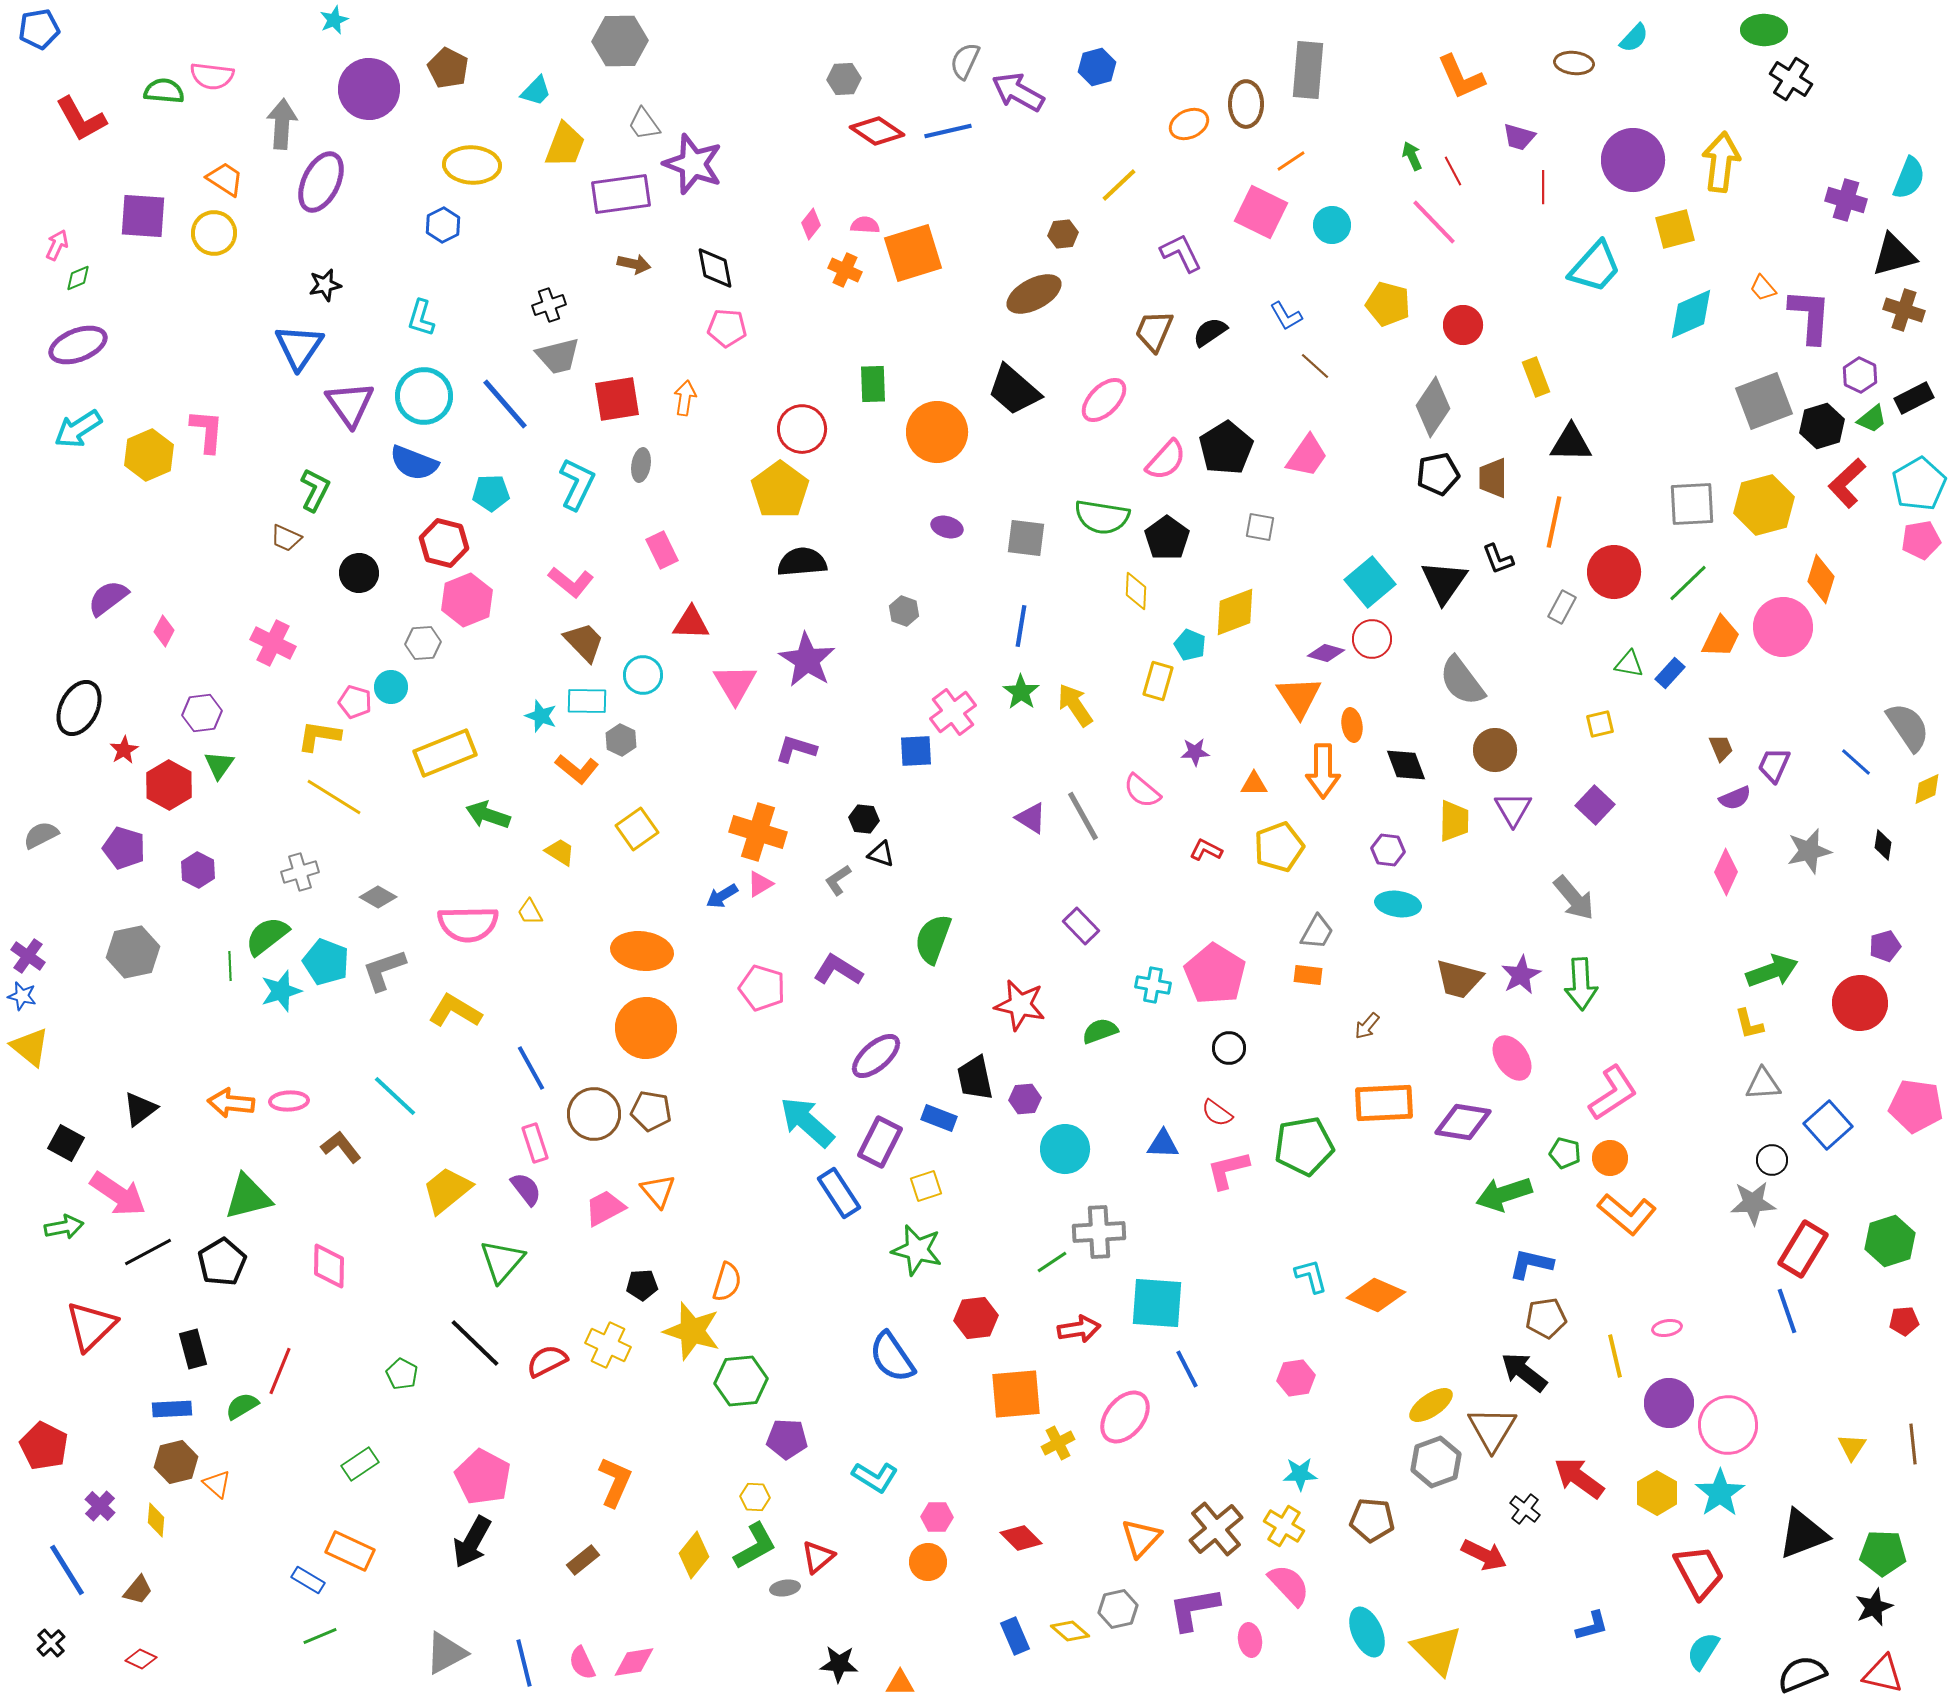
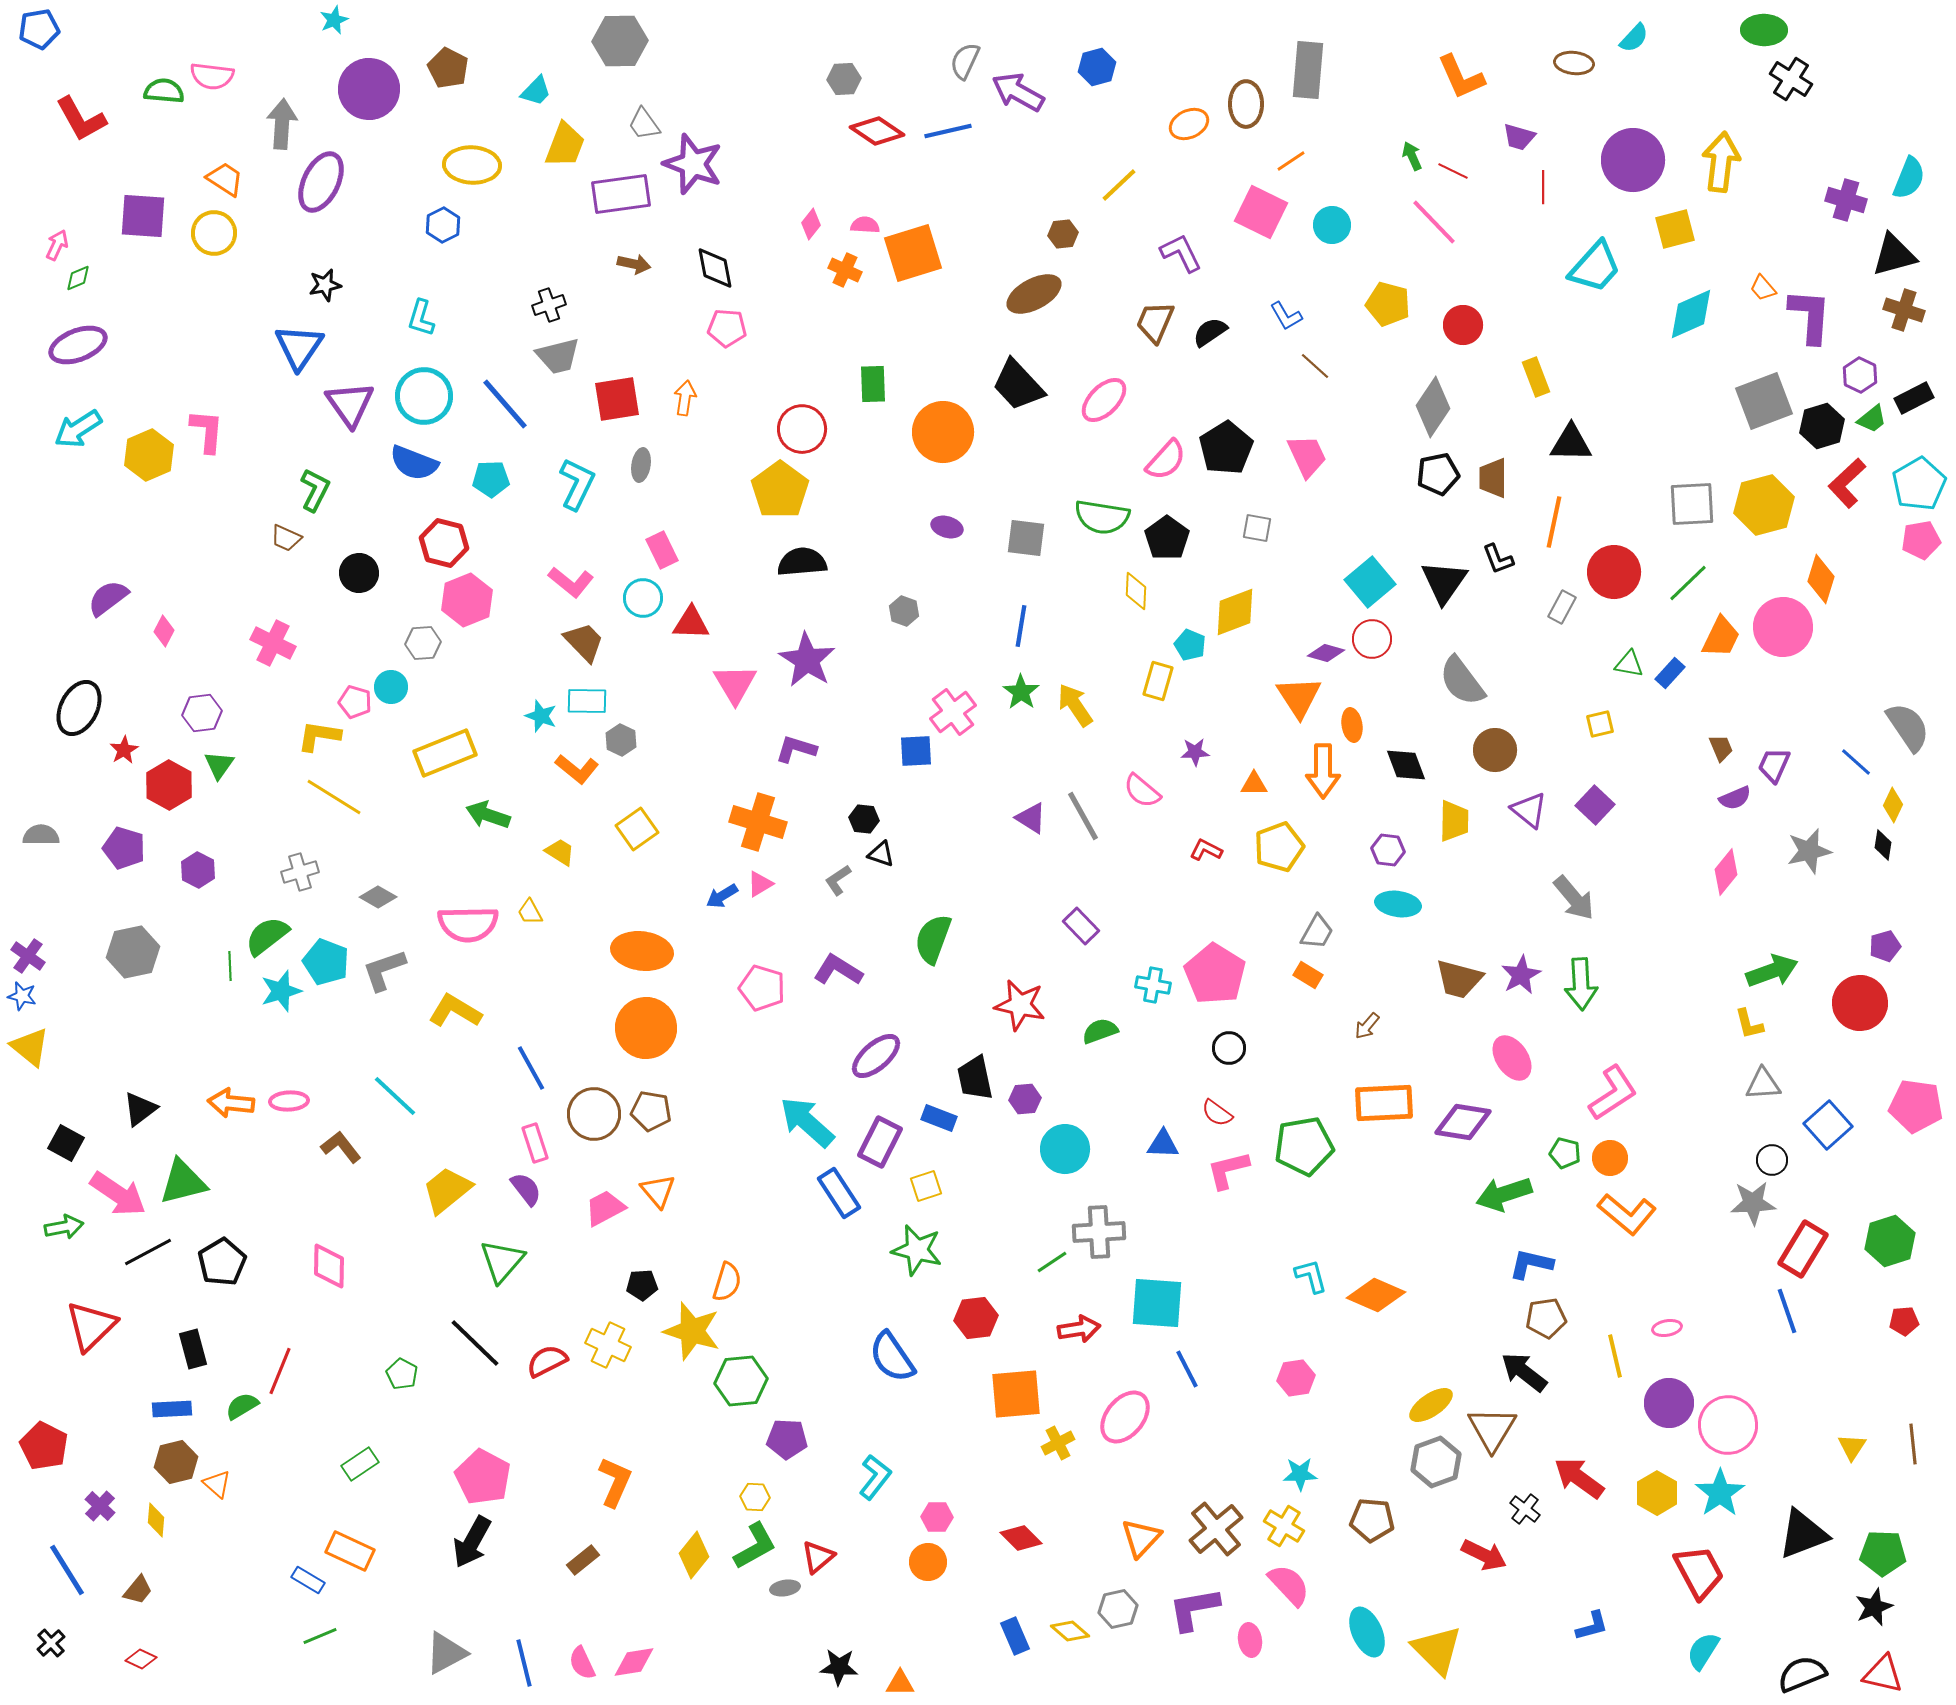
red line at (1453, 171): rotated 36 degrees counterclockwise
brown trapezoid at (1154, 331): moved 1 px right, 9 px up
black trapezoid at (1014, 390): moved 4 px right, 5 px up; rotated 6 degrees clockwise
orange circle at (937, 432): moved 6 px right
pink trapezoid at (1307, 456): rotated 60 degrees counterclockwise
cyan pentagon at (491, 493): moved 14 px up
gray square at (1260, 527): moved 3 px left, 1 px down
cyan circle at (643, 675): moved 77 px up
yellow diamond at (1927, 789): moved 34 px left, 16 px down; rotated 40 degrees counterclockwise
purple triangle at (1513, 809): moved 16 px right, 1 px down; rotated 21 degrees counterclockwise
orange cross at (758, 832): moved 10 px up
gray semicircle at (41, 835): rotated 27 degrees clockwise
pink diamond at (1726, 872): rotated 15 degrees clockwise
orange rectangle at (1308, 975): rotated 24 degrees clockwise
green triangle at (248, 1197): moved 65 px left, 15 px up
cyan L-shape at (875, 1477): rotated 84 degrees counterclockwise
black star at (839, 1664): moved 3 px down
